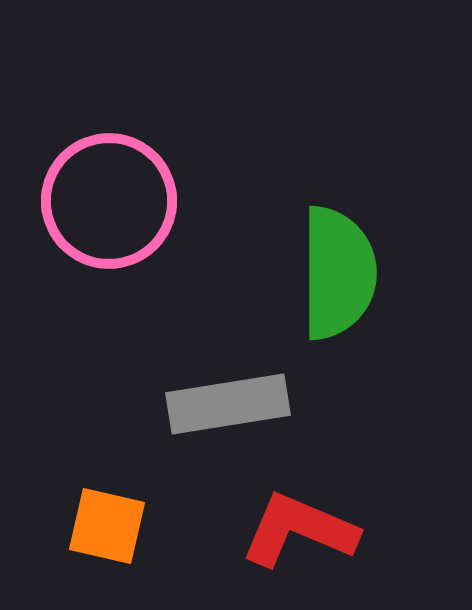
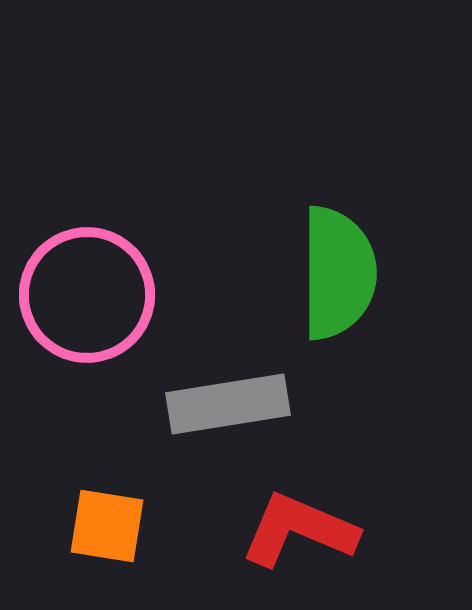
pink circle: moved 22 px left, 94 px down
orange square: rotated 4 degrees counterclockwise
